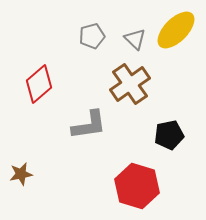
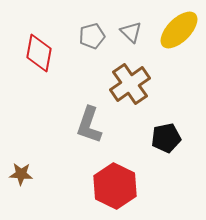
yellow ellipse: moved 3 px right
gray triangle: moved 4 px left, 7 px up
red diamond: moved 31 px up; rotated 39 degrees counterclockwise
gray L-shape: rotated 117 degrees clockwise
black pentagon: moved 3 px left, 3 px down
brown star: rotated 15 degrees clockwise
red hexagon: moved 22 px left; rotated 9 degrees clockwise
